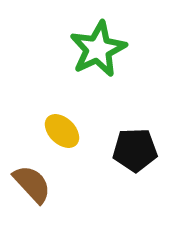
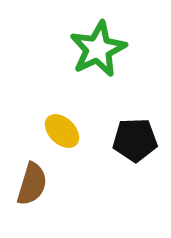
black pentagon: moved 10 px up
brown semicircle: rotated 60 degrees clockwise
